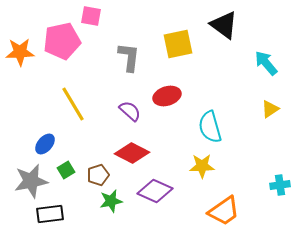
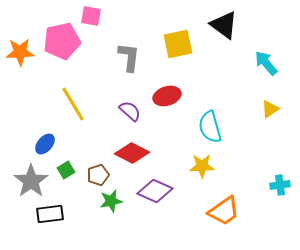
gray star: rotated 24 degrees counterclockwise
